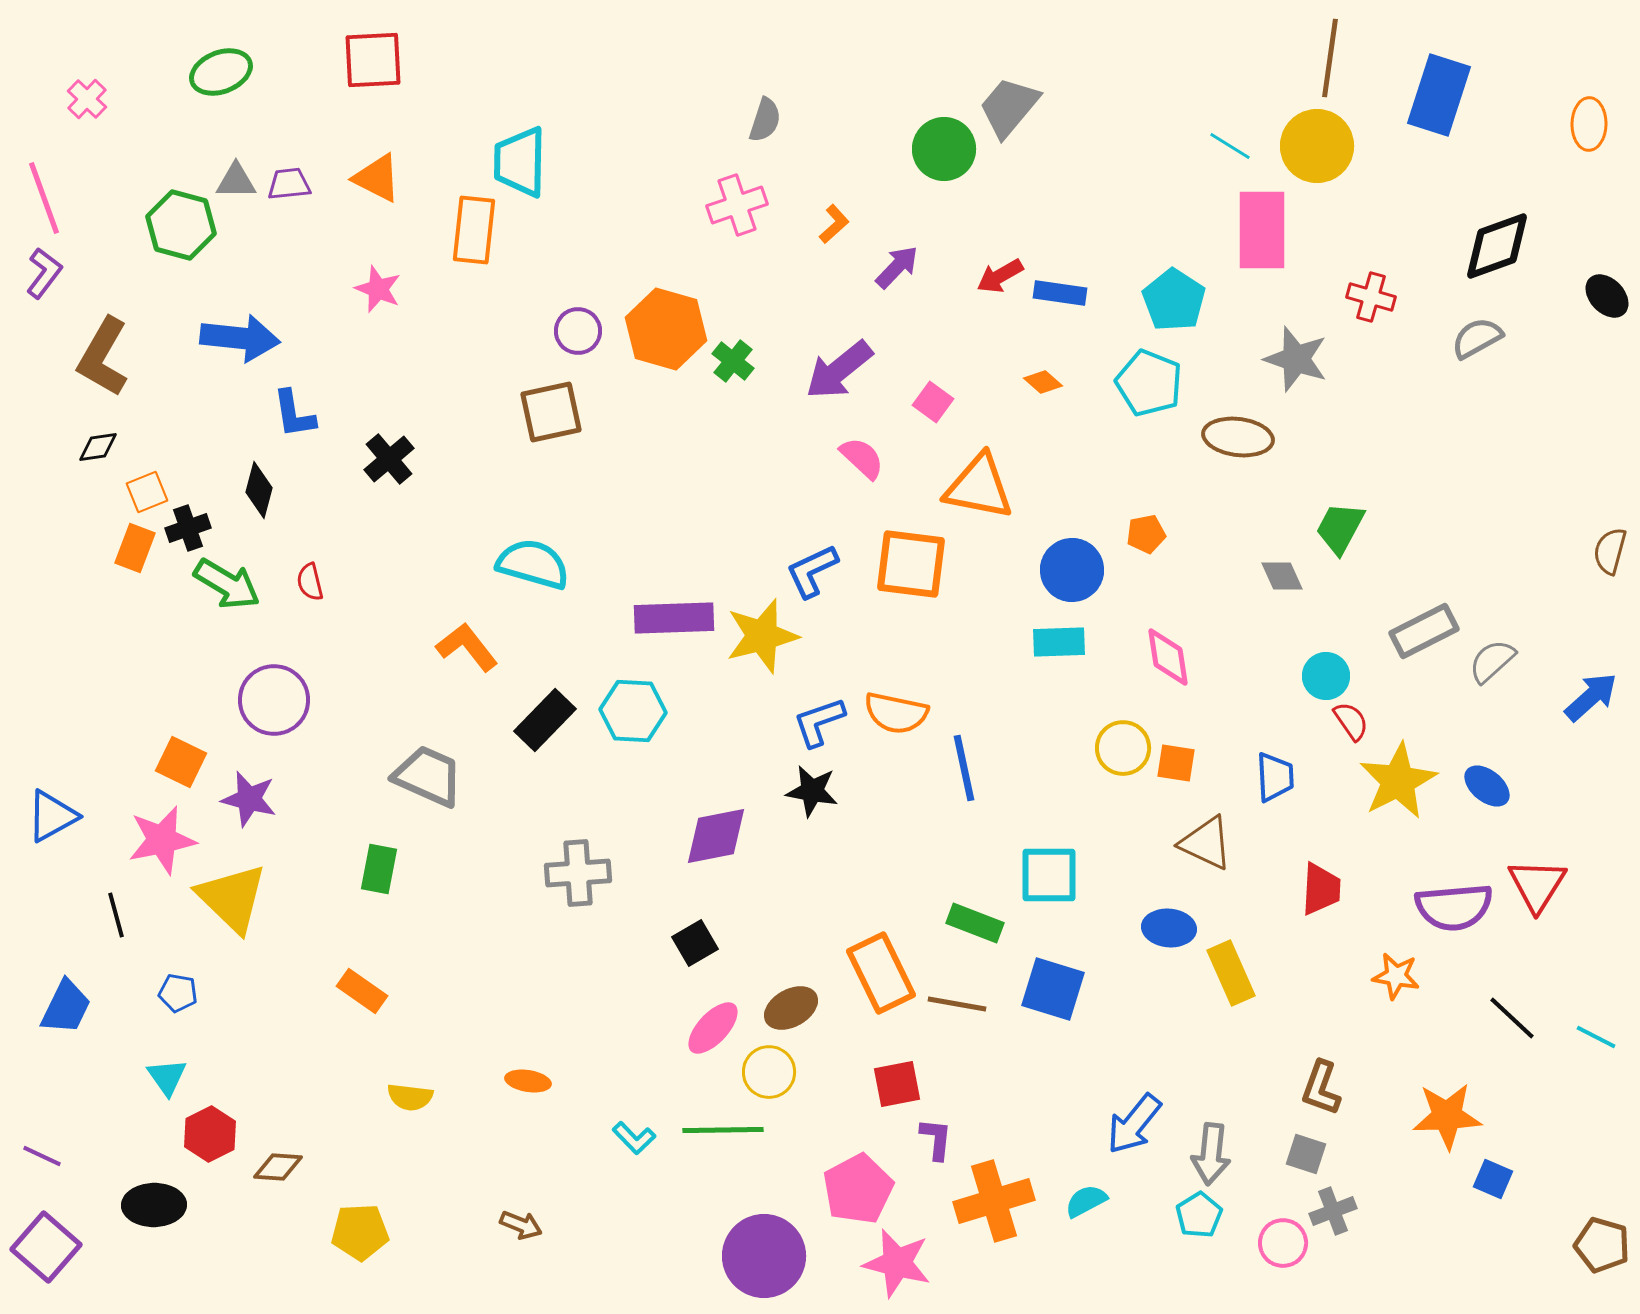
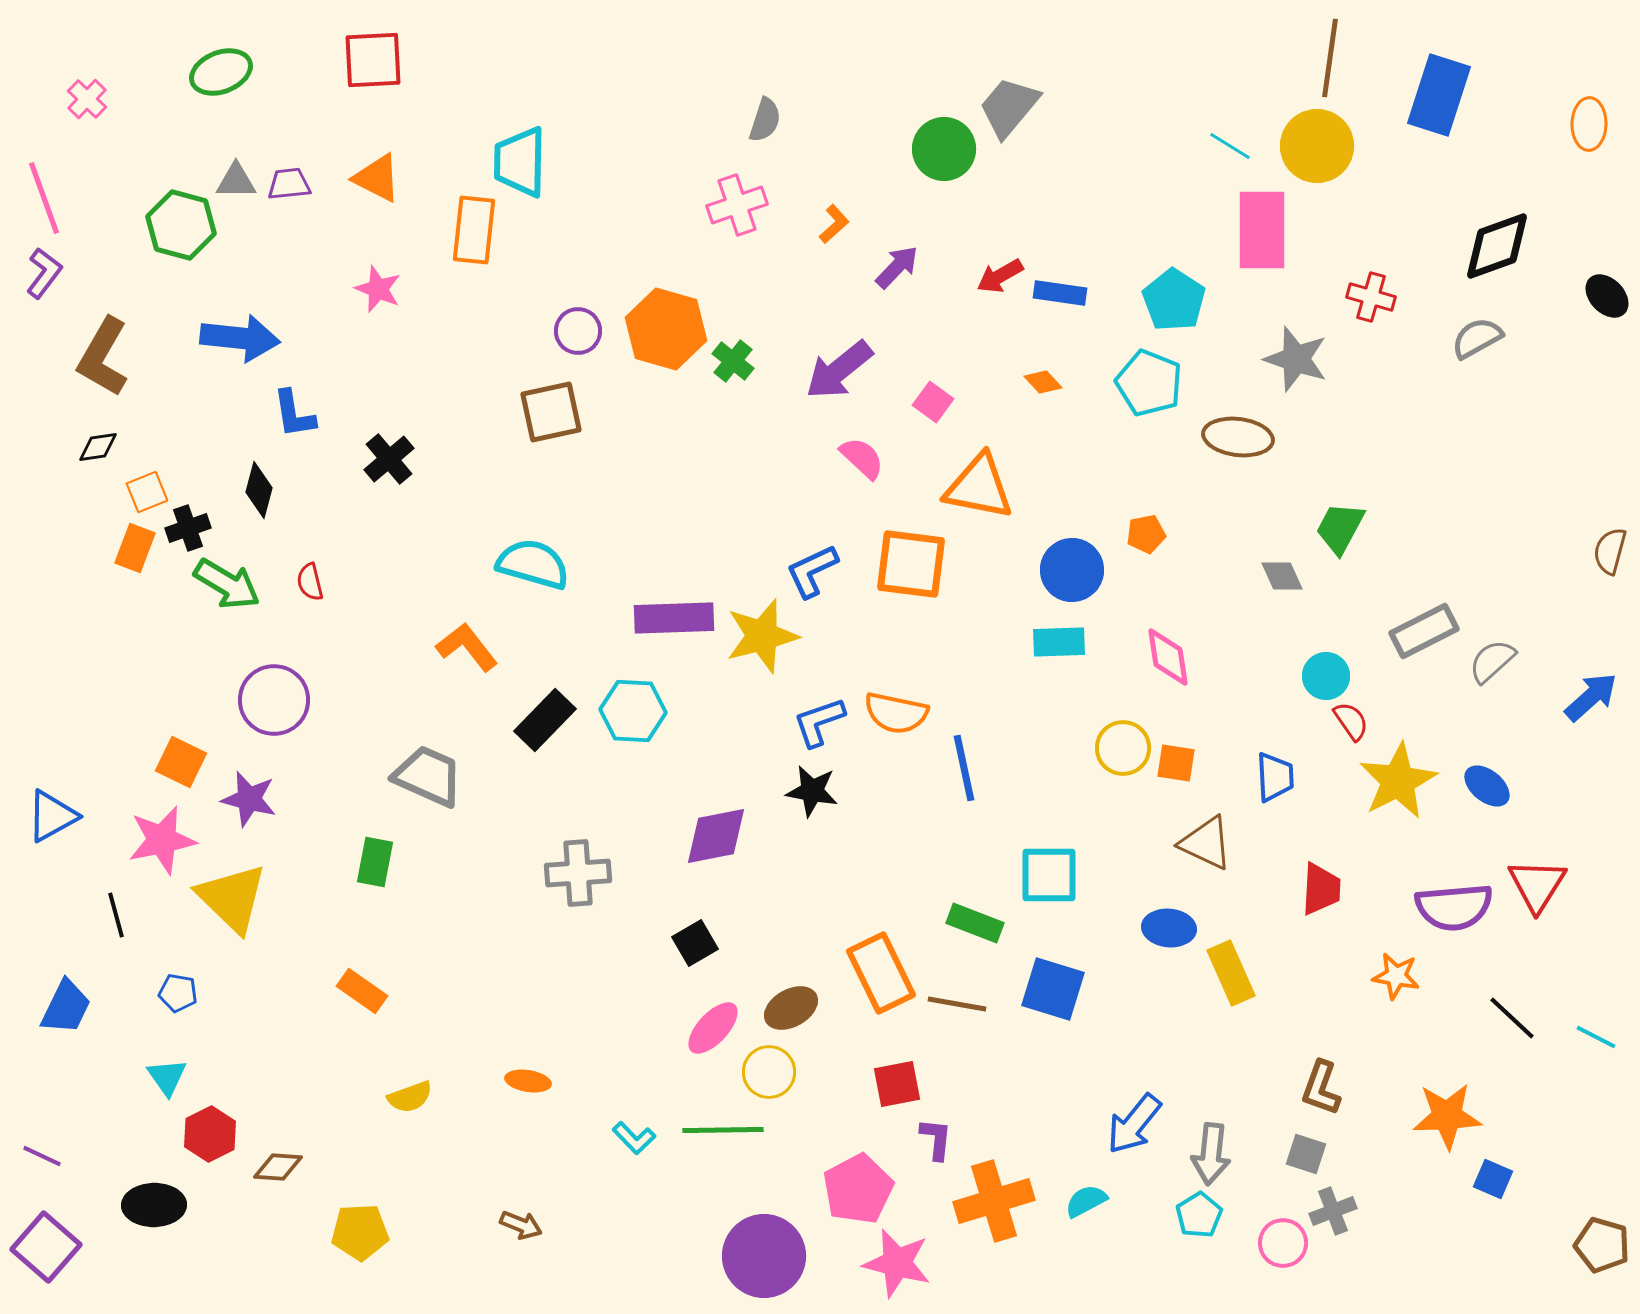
orange diamond at (1043, 382): rotated 6 degrees clockwise
green rectangle at (379, 869): moved 4 px left, 7 px up
yellow semicircle at (410, 1097): rotated 27 degrees counterclockwise
